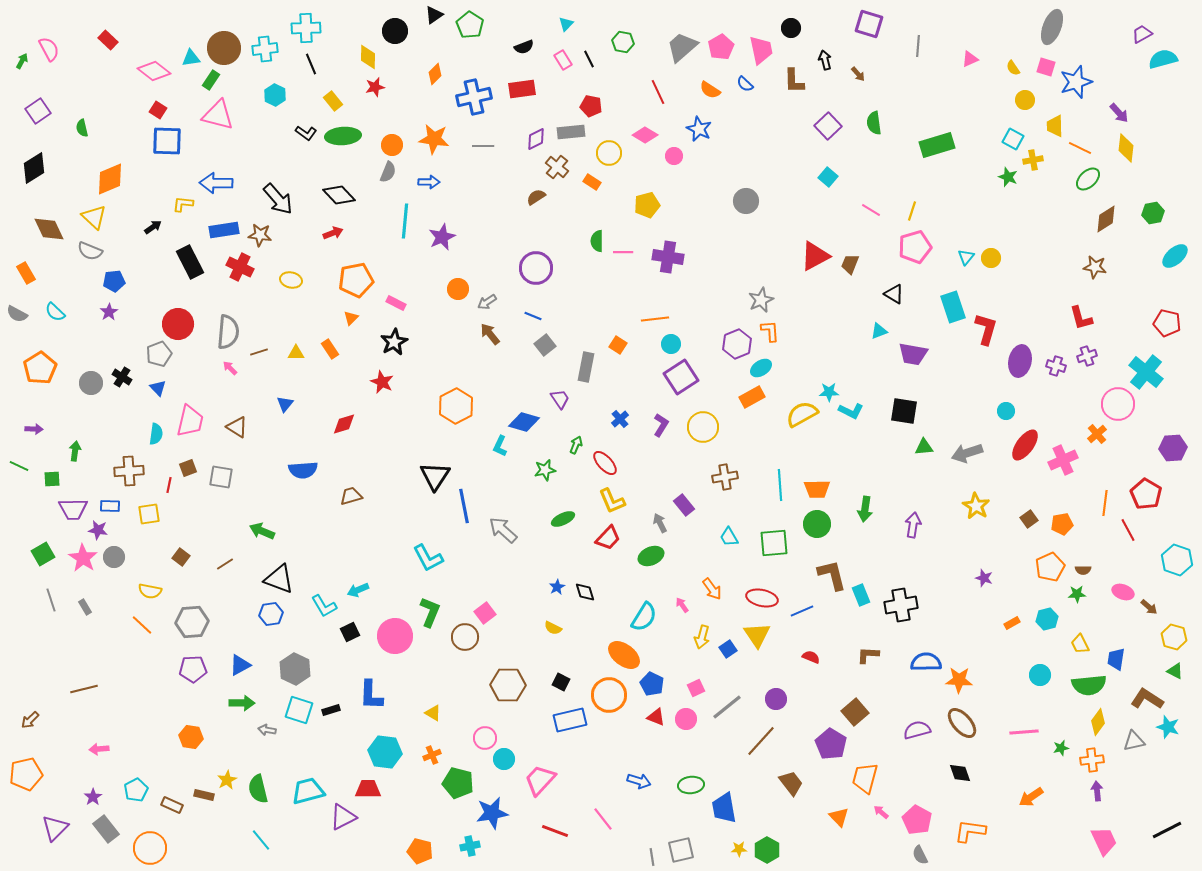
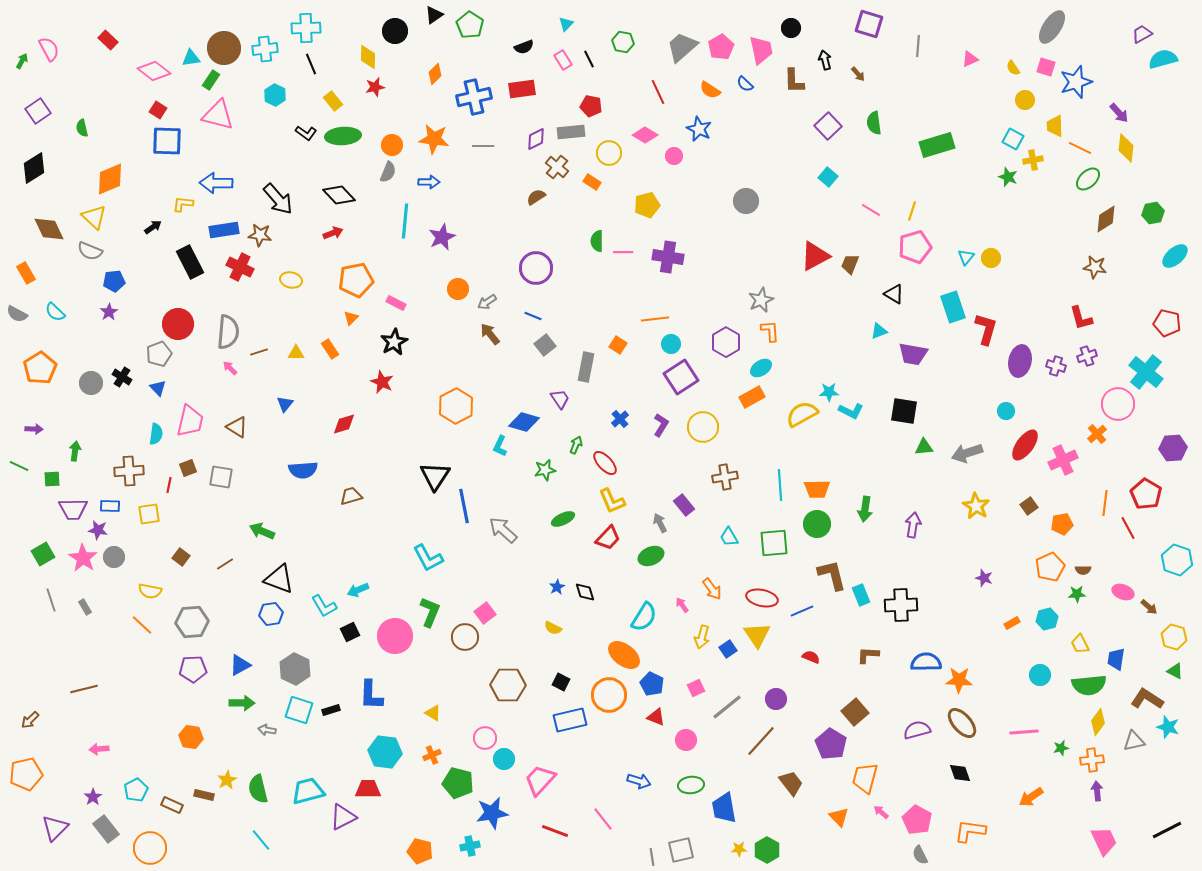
gray ellipse at (1052, 27): rotated 12 degrees clockwise
purple hexagon at (737, 344): moved 11 px left, 2 px up; rotated 8 degrees counterclockwise
brown square at (1029, 519): moved 13 px up
red line at (1128, 530): moved 2 px up
black cross at (901, 605): rotated 8 degrees clockwise
pink circle at (686, 719): moved 21 px down
